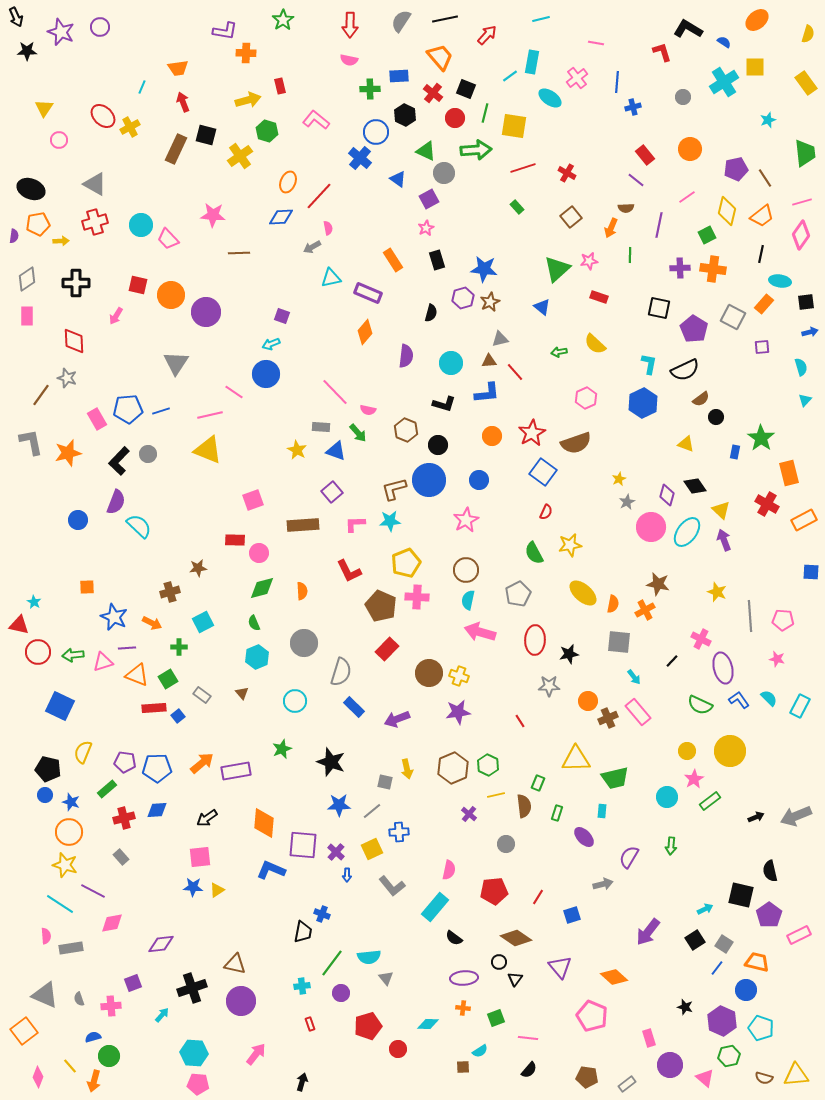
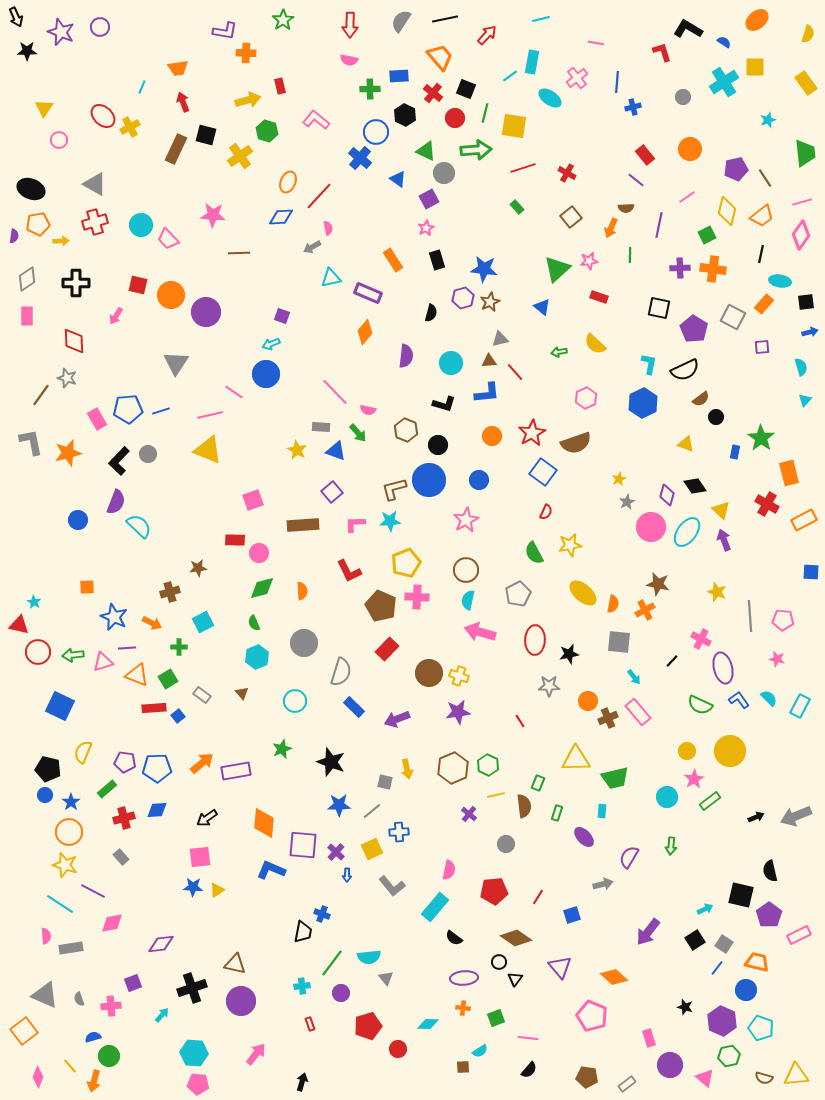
blue star at (71, 802): rotated 18 degrees clockwise
